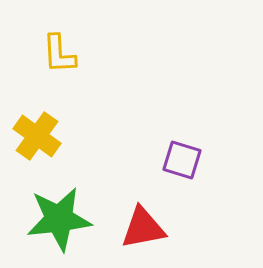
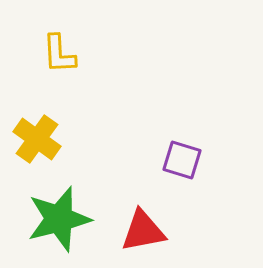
yellow cross: moved 3 px down
green star: rotated 8 degrees counterclockwise
red triangle: moved 3 px down
